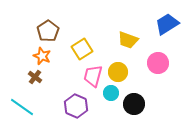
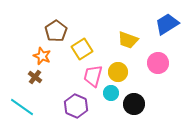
brown pentagon: moved 8 px right
